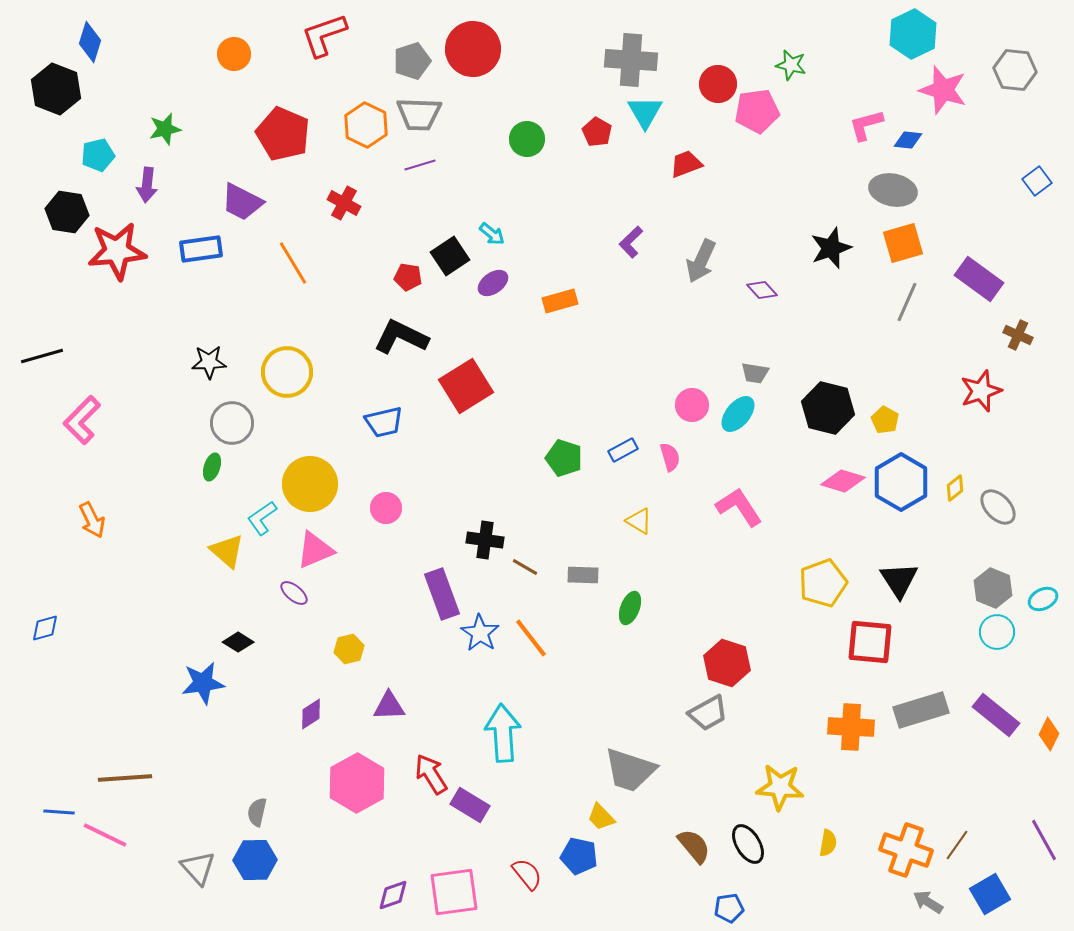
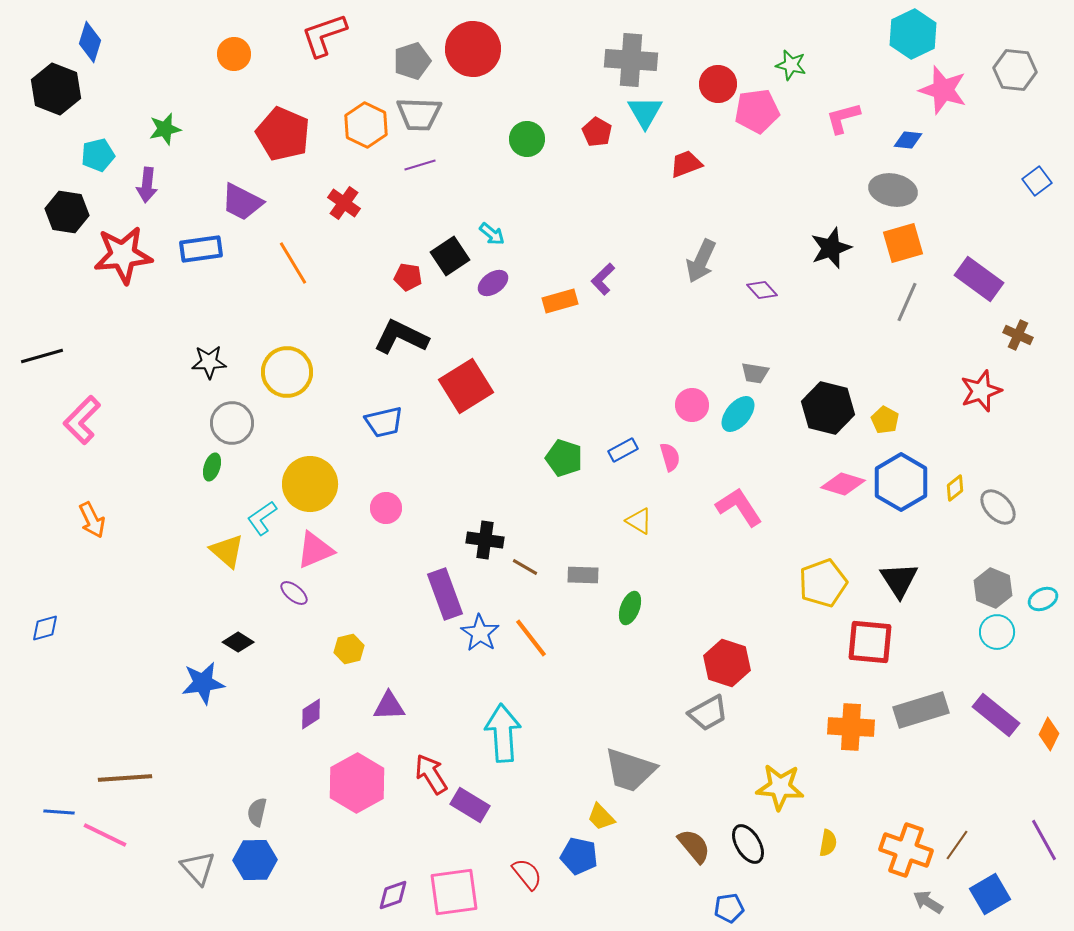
pink L-shape at (866, 125): moved 23 px left, 7 px up
red cross at (344, 203): rotated 8 degrees clockwise
purple L-shape at (631, 242): moved 28 px left, 37 px down
red star at (117, 251): moved 6 px right, 4 px down
pink diamond at (843, 481): moved 3 px down
purple rectangle at (442, 594): moved 3 px right
